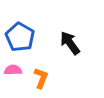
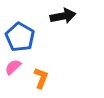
black arrow: moved 7 px left, 27 px up; rotated 115 degrees clockwise
pink semicircle: moved 3 px up; rotated 42 degrees counterclockwise
